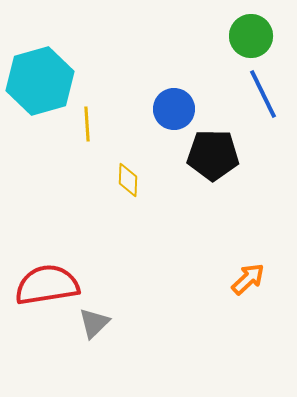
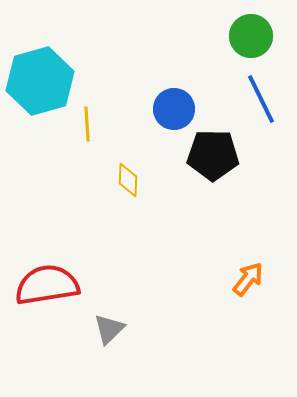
blue line: moved 2 px left, 5 px down
orange arrow: rotated 9 degrees counterclockwise
gray triangle: moved 15 px right, 6 px down
